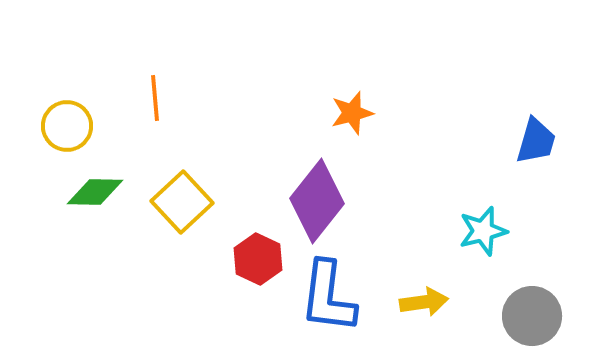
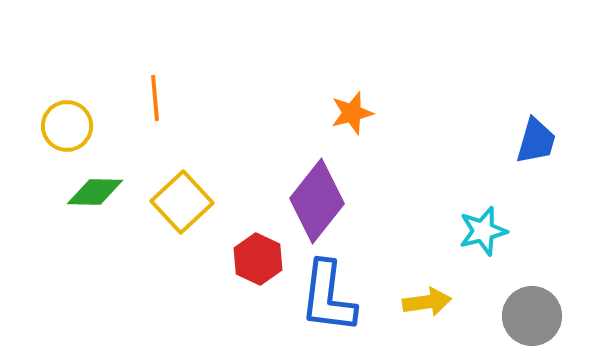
yellow arrow: moved 3 px right
